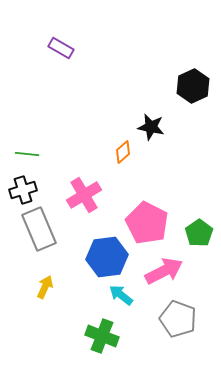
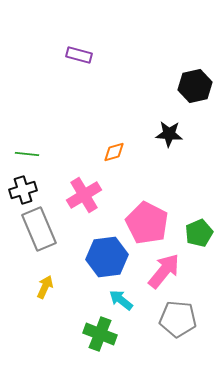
purple rectangle: moved 18 px right, 7 px down; rotated 15 degrees counterclockwise
black hexagon: moved 2 px right; rotated 12 degrees clockwise
black star: moved 18 px right, 7 px down; rotated 8 degrees counterclockwise
orange diamond: moved 9 px left; rotated 25 degrees clockwise
green pentagon: rotated 12 degrees clockwise
pink arrow: rotated 24 degrees counterclockwise
cyan arrow: moved 5 px down
gray pentagon: rotated 15 degrees counterclockwise
green cross: moved 2 px left, 2 px up
